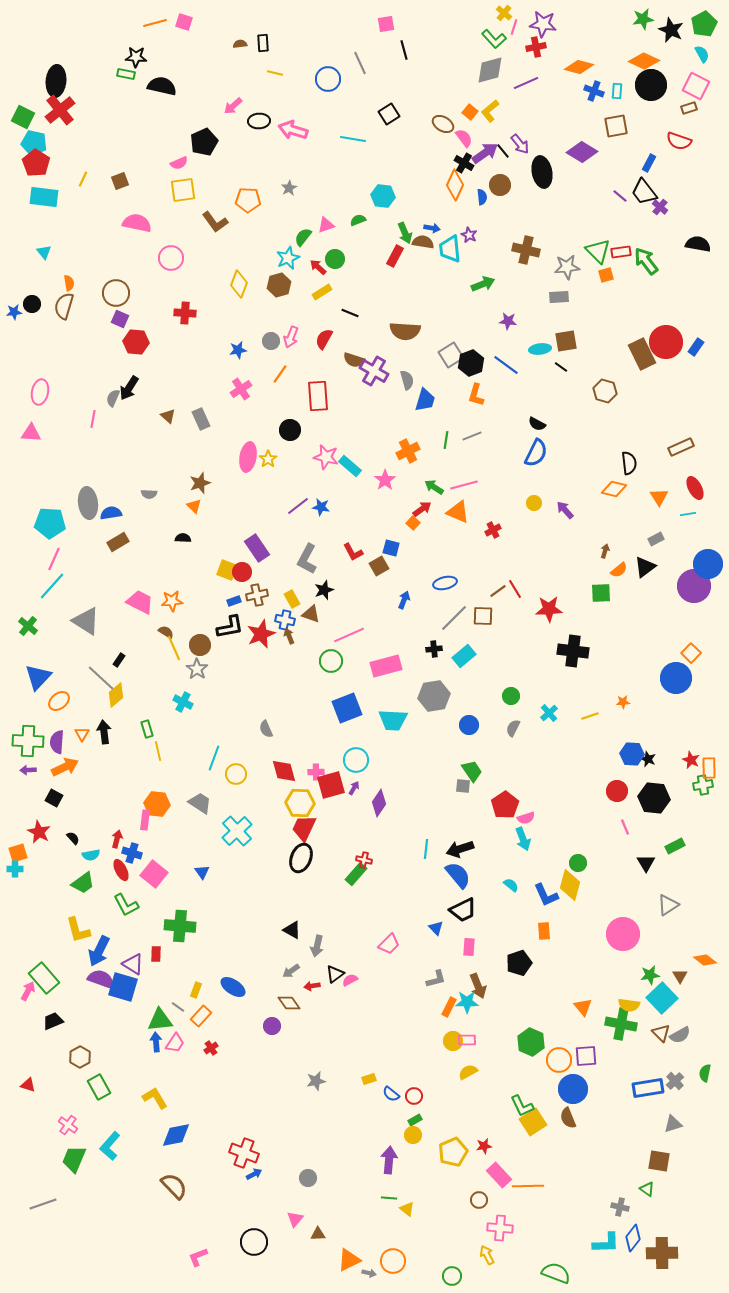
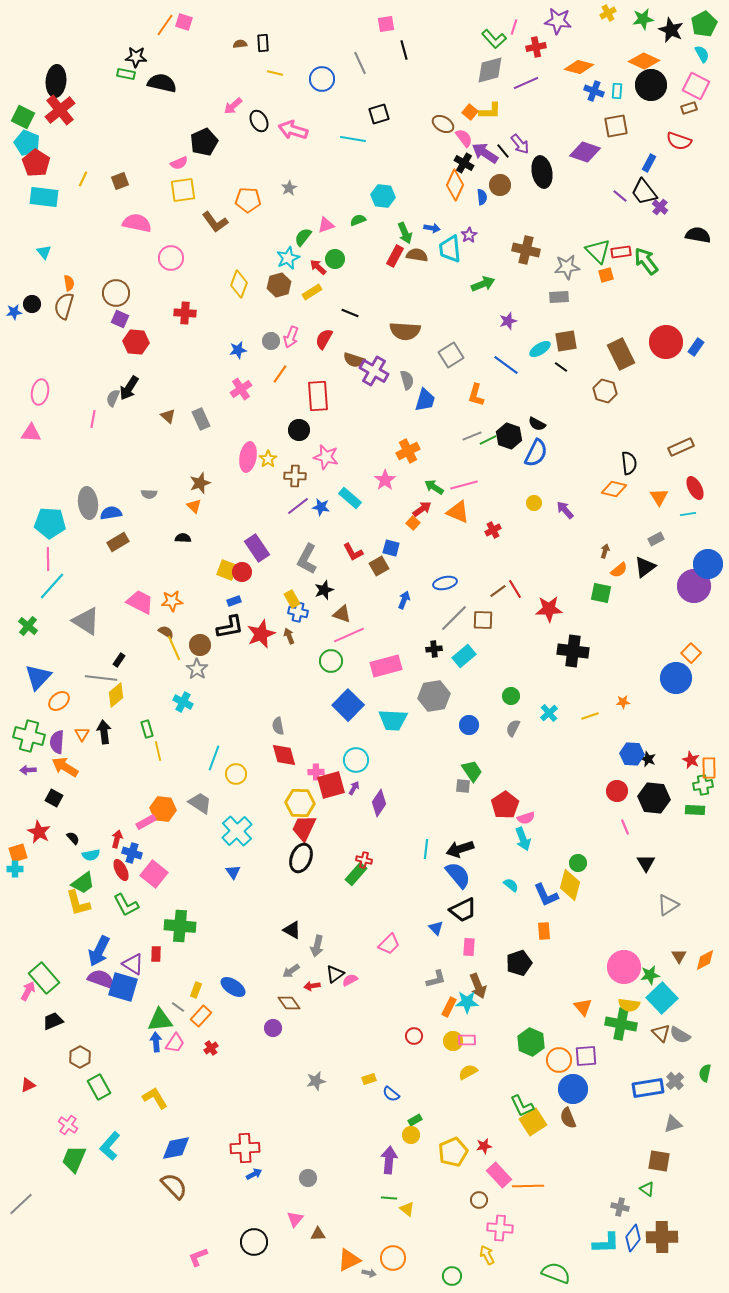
yellow cross at (504, 13): moved 104 px right; rotated 21 degrees clockwise
orange line at (155, 23): moved 10 px right, 2 px down; rotated 40 degrees counterclockwise
purple star at (543, 24): moved 15 px right, 3 px up
blue circle at (328, 79): moved 6 px left
black semicircle at (162, 86): moved 3 px up
yellow L-shape at (490, 111): rotated 140 degrees counterclockwise
black square at (389, 114): moved 10 px left; rotated 15 degrees clockwise
black ellipse at (259, 121): rotated 65 degrees clockwise
cyan pentagon at (34, 143): moved 7 px left; rotated 10 degrees clockwise
purple diamond at (582, 152): moved 3 px right; rotated 12 degrees counterclockwise
purple arrow at (485, 153): rotated 112 degrees counterclockwise
purple star at (469, 235): rotated 14 degrees clockwise
brown semicircle at (423, 242): moved 6 px left, 13 px down
black semicircle at (698, 244): moved 9 px up
yellow rectangle at (322, 292): moved 10 px left
purple star at (508, 321): rotated 24 degrees counterclockwise
cyan ellipse at (540, 349): rotated 25 degrees counterclockwise
brown rectangle at (642, 354): moved 21 px left
black hexagon at (471, 363): moved 38 px right, 73 px down; rotated 20 degrees counterclockwise
black circle at (290, 430): moved 9 px right
green line at (446, 440): moved 42 px right; rotated 54 degrees clockwise
cyan rectangle at (350, 466): moved 32 px down
pink line at (54, 559): moved 6 px left; rotated 25 degrees counterclockwise
green square at (601, 593): rotated 15 degrees clockwise
brown cross at (257, 595): moved 38 px right, 119 px up; rotated 15 degrees clockwise
brown triangle at (311, 614): moved 31 px right
brown square at (483, 616): moved 4 px down
blue cross at (285, 620): moved 13 px right, 8 px up
gray line at (101, 678): rotated 36 degrees counterclockwise
blue square at (347, 708): moved 1 px right, 3 px up; rotated 24 degrees counterclockwise
gray semicircle at (266, 729): moved 12 px right, 3 px up; rotated 12 degrees clockwise
green cross at (28, 741): moved 1 px right, 5 px up; rotated 12 degrees clockwise
orange arrow at (65, 767): rotated 124 degrees counterclockwise
red diamond at (284, 771): moved 16 px up
orange hexagon at (157, 804): moved 6 px right, 5 px down
pink rectangle at (145, 820): moved 1 px right, 2 px down; rotated 54 degrees clockwise
green rectangle at (675, 846): moved 20 px right, 36 px up; rotated 30 degrees clockwise
blue triangle at (202, 872): moved 31 px right
yellow L-shape at (78, 930): moved 27 px up
pink circle at (623, 934): moved 1 px right, 33 px down
orange diamond at (705, 960): rotated 65 degrees counterclockwise
brown triangle at (680, 976): moved 1 px left, 20 px up
purple circle at (272, 1026): moved 1 px right, 2 px down
gray semicircle at (680, 1035): rotated 60 degrees clockwise
red triangle at (28, 1085): rotated 42 degrees counterclockwise
red circle at (414, 1096): moved 60 px up
blue diamond at (176, 1135): moved 13 px down
yellow circle at (413, 1135): moved 2 px left
red cross at (244, 1153): moved 1 px right, 5 px up; rotated 24 degrees counterclockwise
gray line at (43, 1204): moved 22 px left; rotated 24 degrees counterclockwise
brown cross at (662, 1253): moved 16 px up
orange circle at (393, 1261): moved 3 px up
